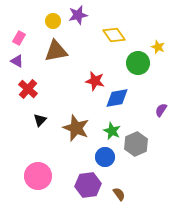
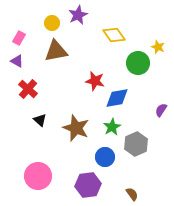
purple star: rotated 12 degrees counterclockwise
yellow circle: moved 1 px left, 2 px down
black triangle: rotated 32 degrees counterclockwise
green star: moved 4 px up; rotated 18 degrees clockwise
brown semicircle: moved 13 px right
